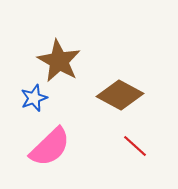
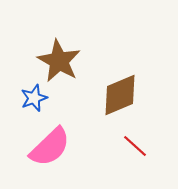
brown diamond: rotated 51 degrees counterclockwise
